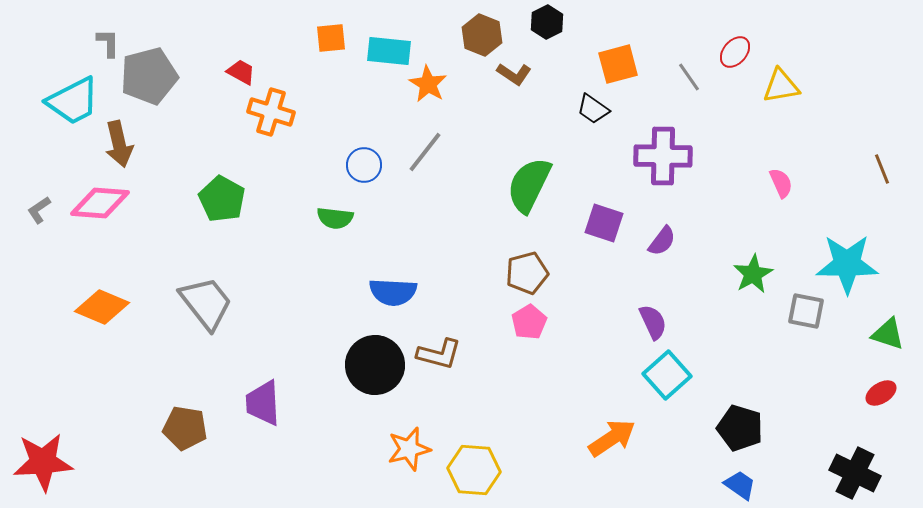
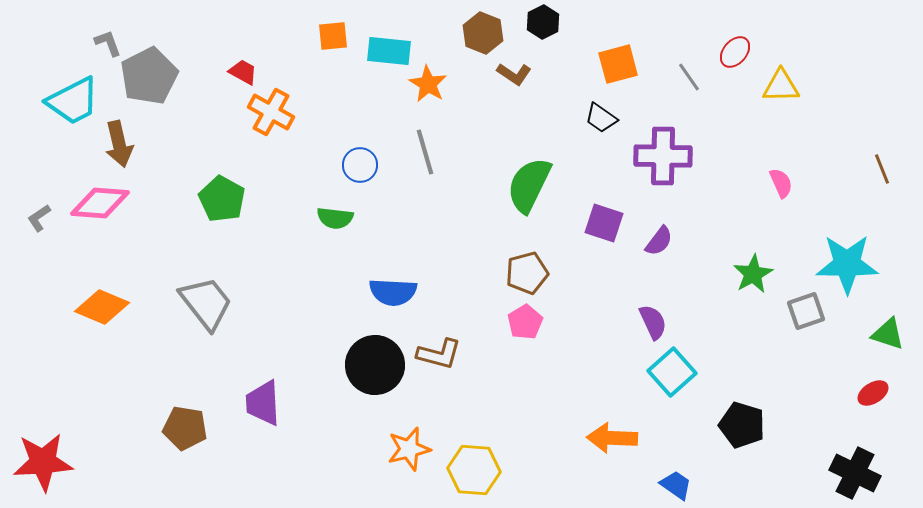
black hexagon at (547, 22): moved 4 px left
brown hexagon at (482, 35): moved 1 px right, 2 px up
orange square at (331, 38): moved 2 px right, 2 px up
gray L-shape at (108, 43): rotated 20 degrees counterclockwise
red trapezoid at (241, 72): moved 2 px right
gray pentagon at (149, 76): rotated 12 degrees counterclockwise
yellow triangle at (781, 86): rotated 9 degrees clockwise
black trapezoid at (593, 109): moved 8 px right, 9 px down
orange cross at (271, 112): rotated 12 degrees clockwise
gray line at (425, 152): rotated 54 degrees counterclockwise
blue circle at (364, 165): moved 4 px left
gray L-shape at (39, 210): moved 8 px down
purple semicircle at (662, 241): moved 3 px left
gray square at (806, 311): rotated 30 degrees counterclockwise
pink pentagon at (529, 322): moved 4 px left
cyan square at (667, 375): moved 5 px right, 3 px up
red ellipse at (881, 393): moved 8 px left
black pentagon at (740, 428): moved 2 px right, 3 px up
orange arrow at (612, 438): rotated 144 degrees counterclockwise
blue trapezoid at (740, 485): moved 64 px left
